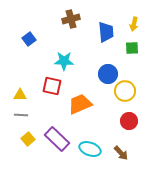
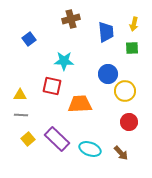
orange trapezoid: rotated 20 degrees clockwise
red circle: moved 1 px down
